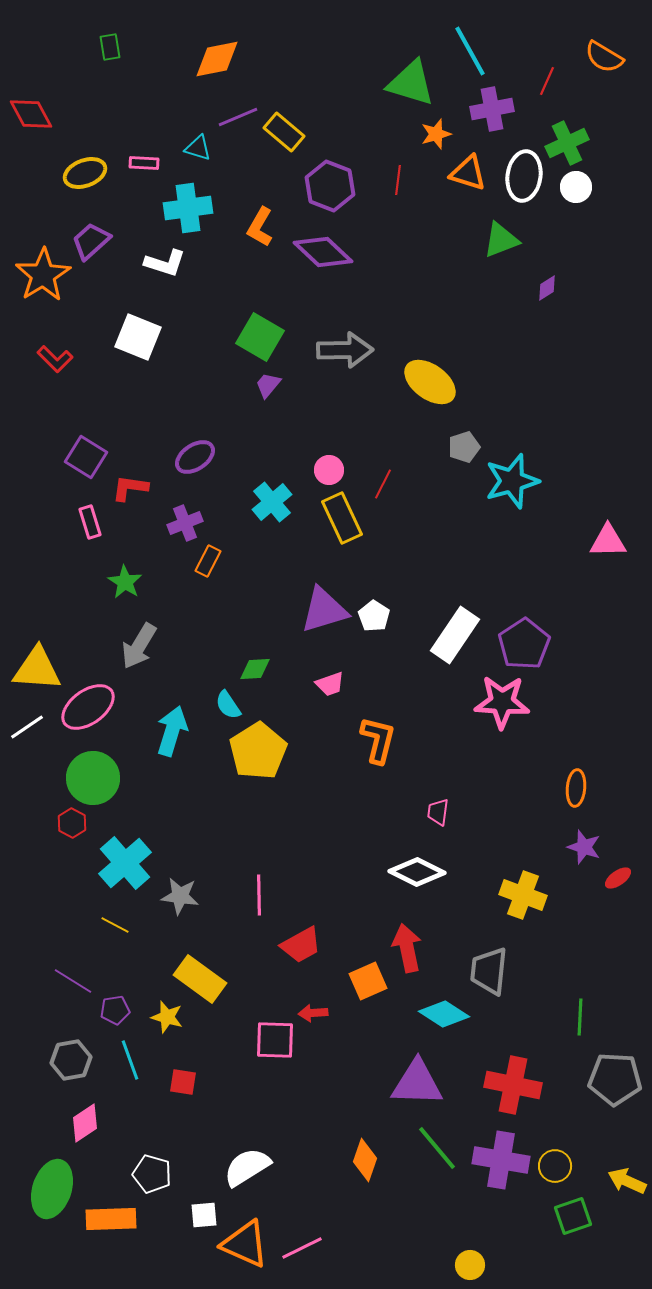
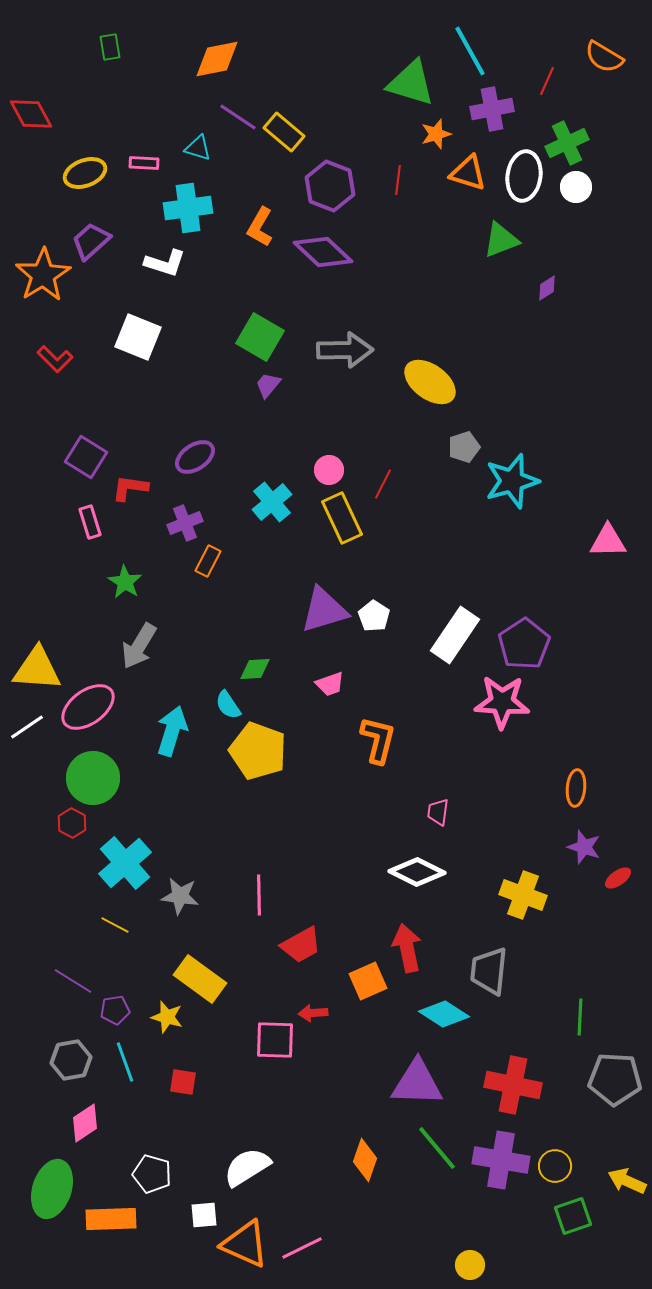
purple line at (238, 117): rotated 57 degrees clockwise
yellow pentagon at (258, 751): rotated 20 degrees counterclockwise
cyan line at (130, 1060): moved 5 px left, 2 px down
